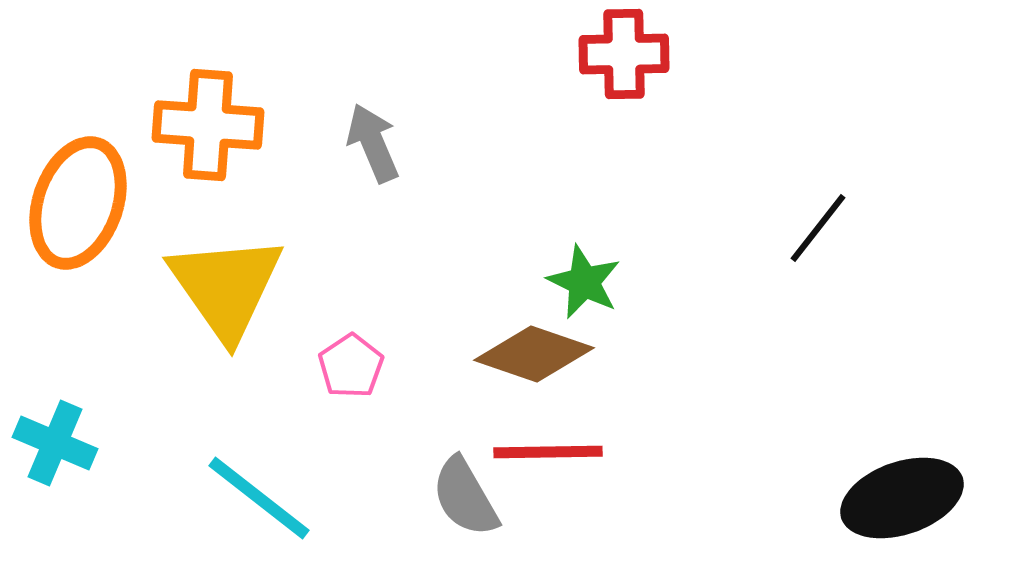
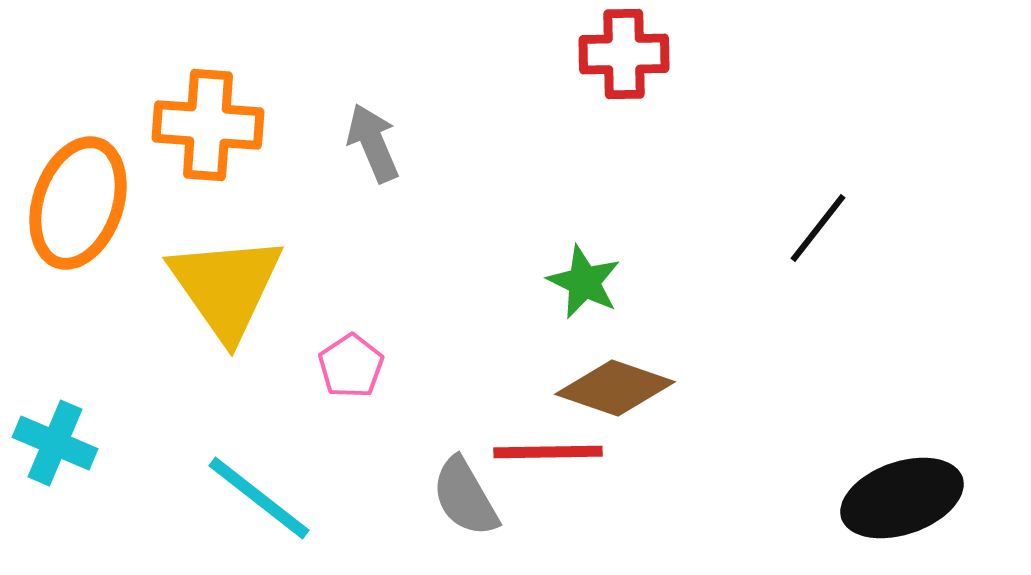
brown diamond: moved 81 px right, 34 px down
